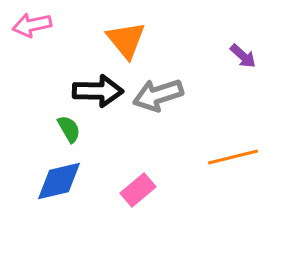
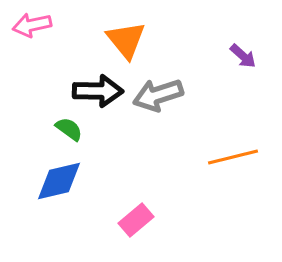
green semicircle: rotated 24 degrees counterclockwise
pink rectangle: moved 2 px left, 30 px down
